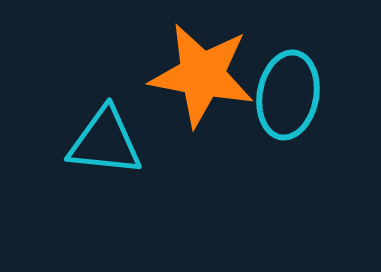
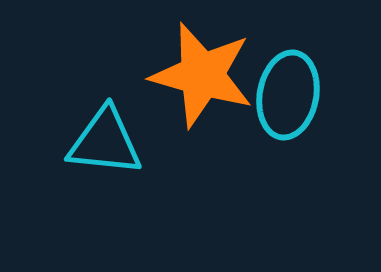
orange star: rotated 5 degrees clockwise
